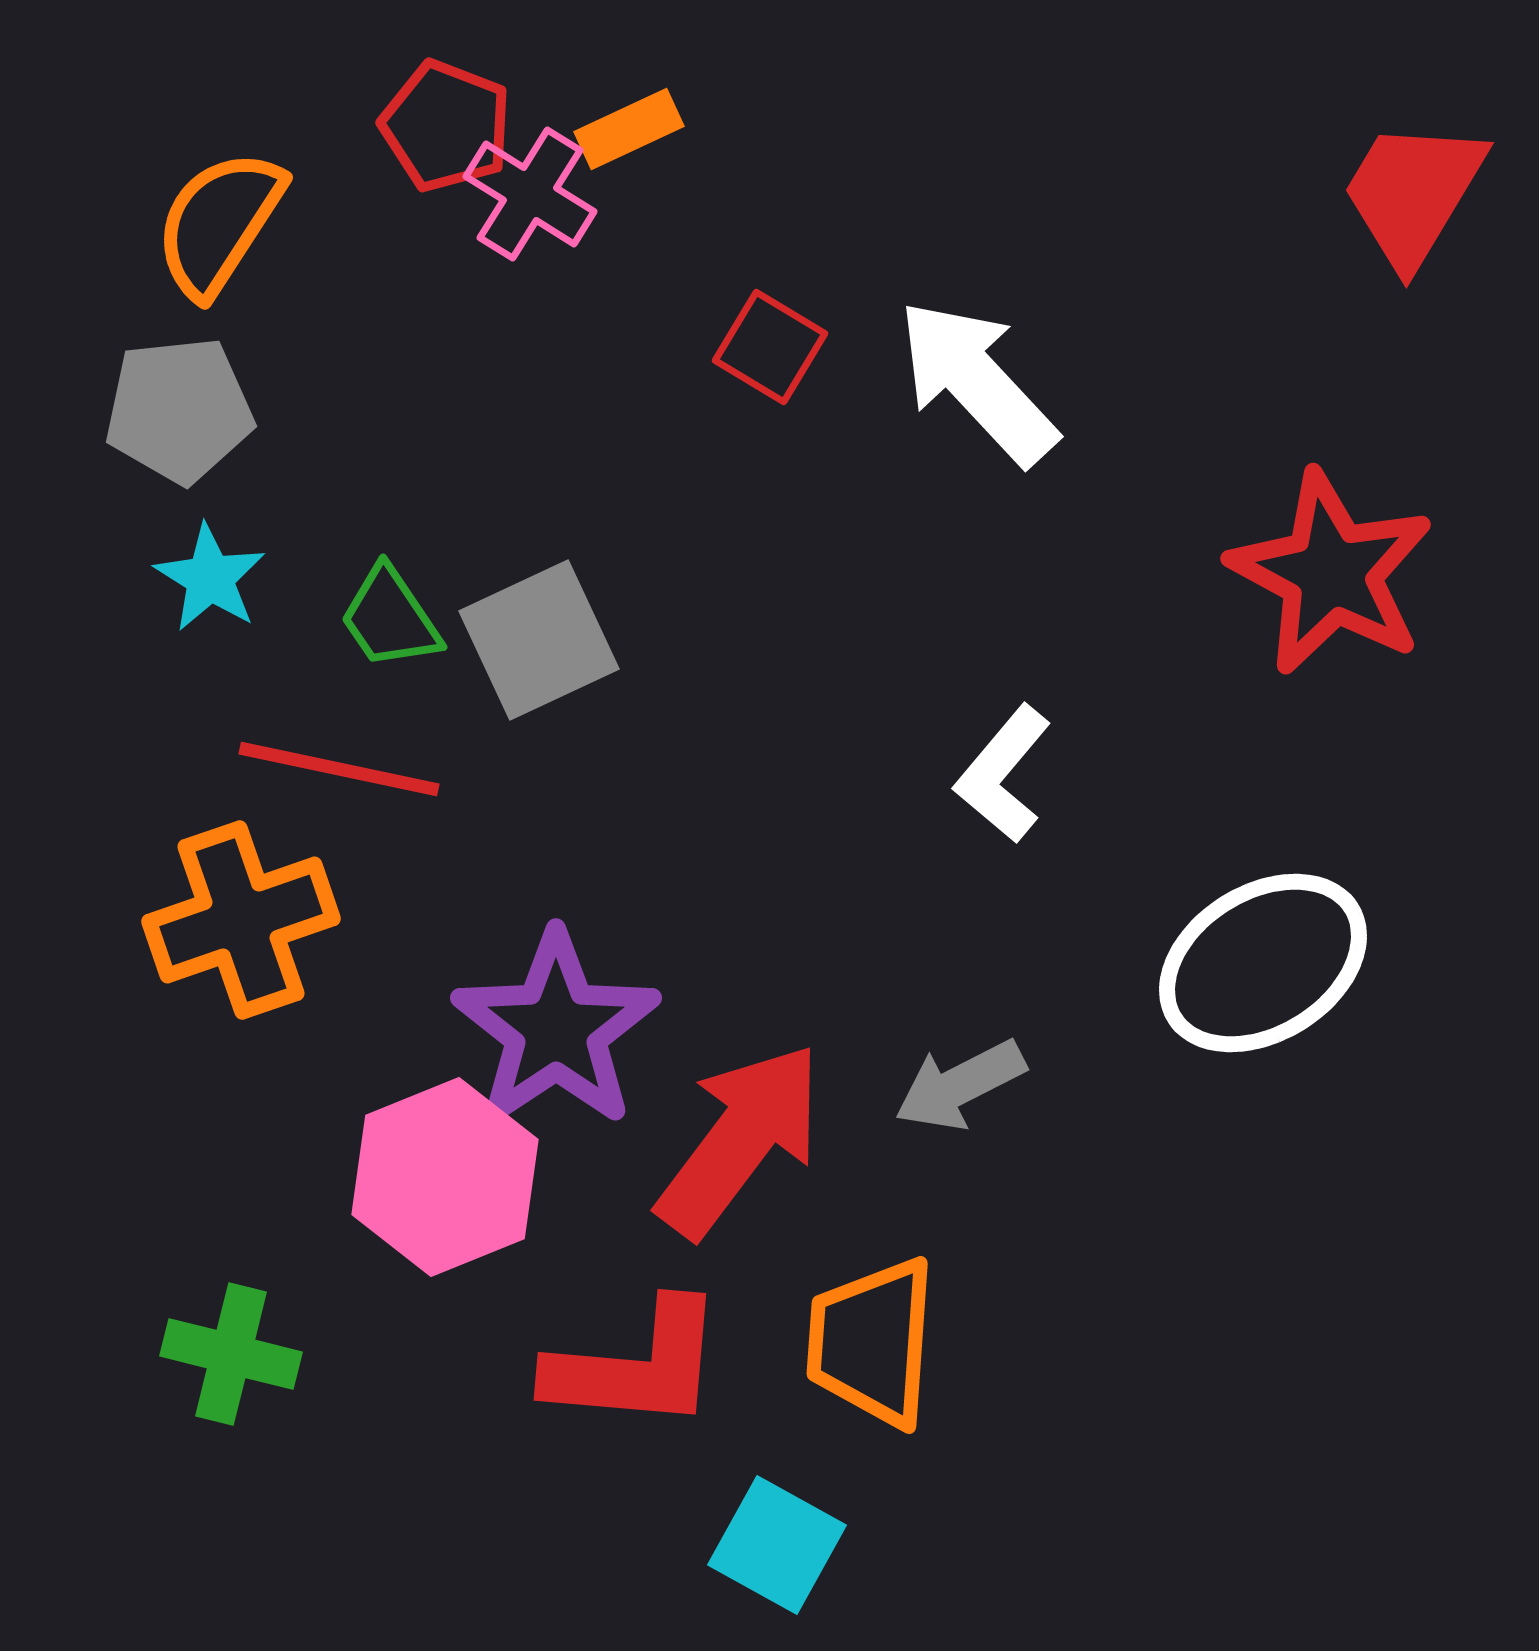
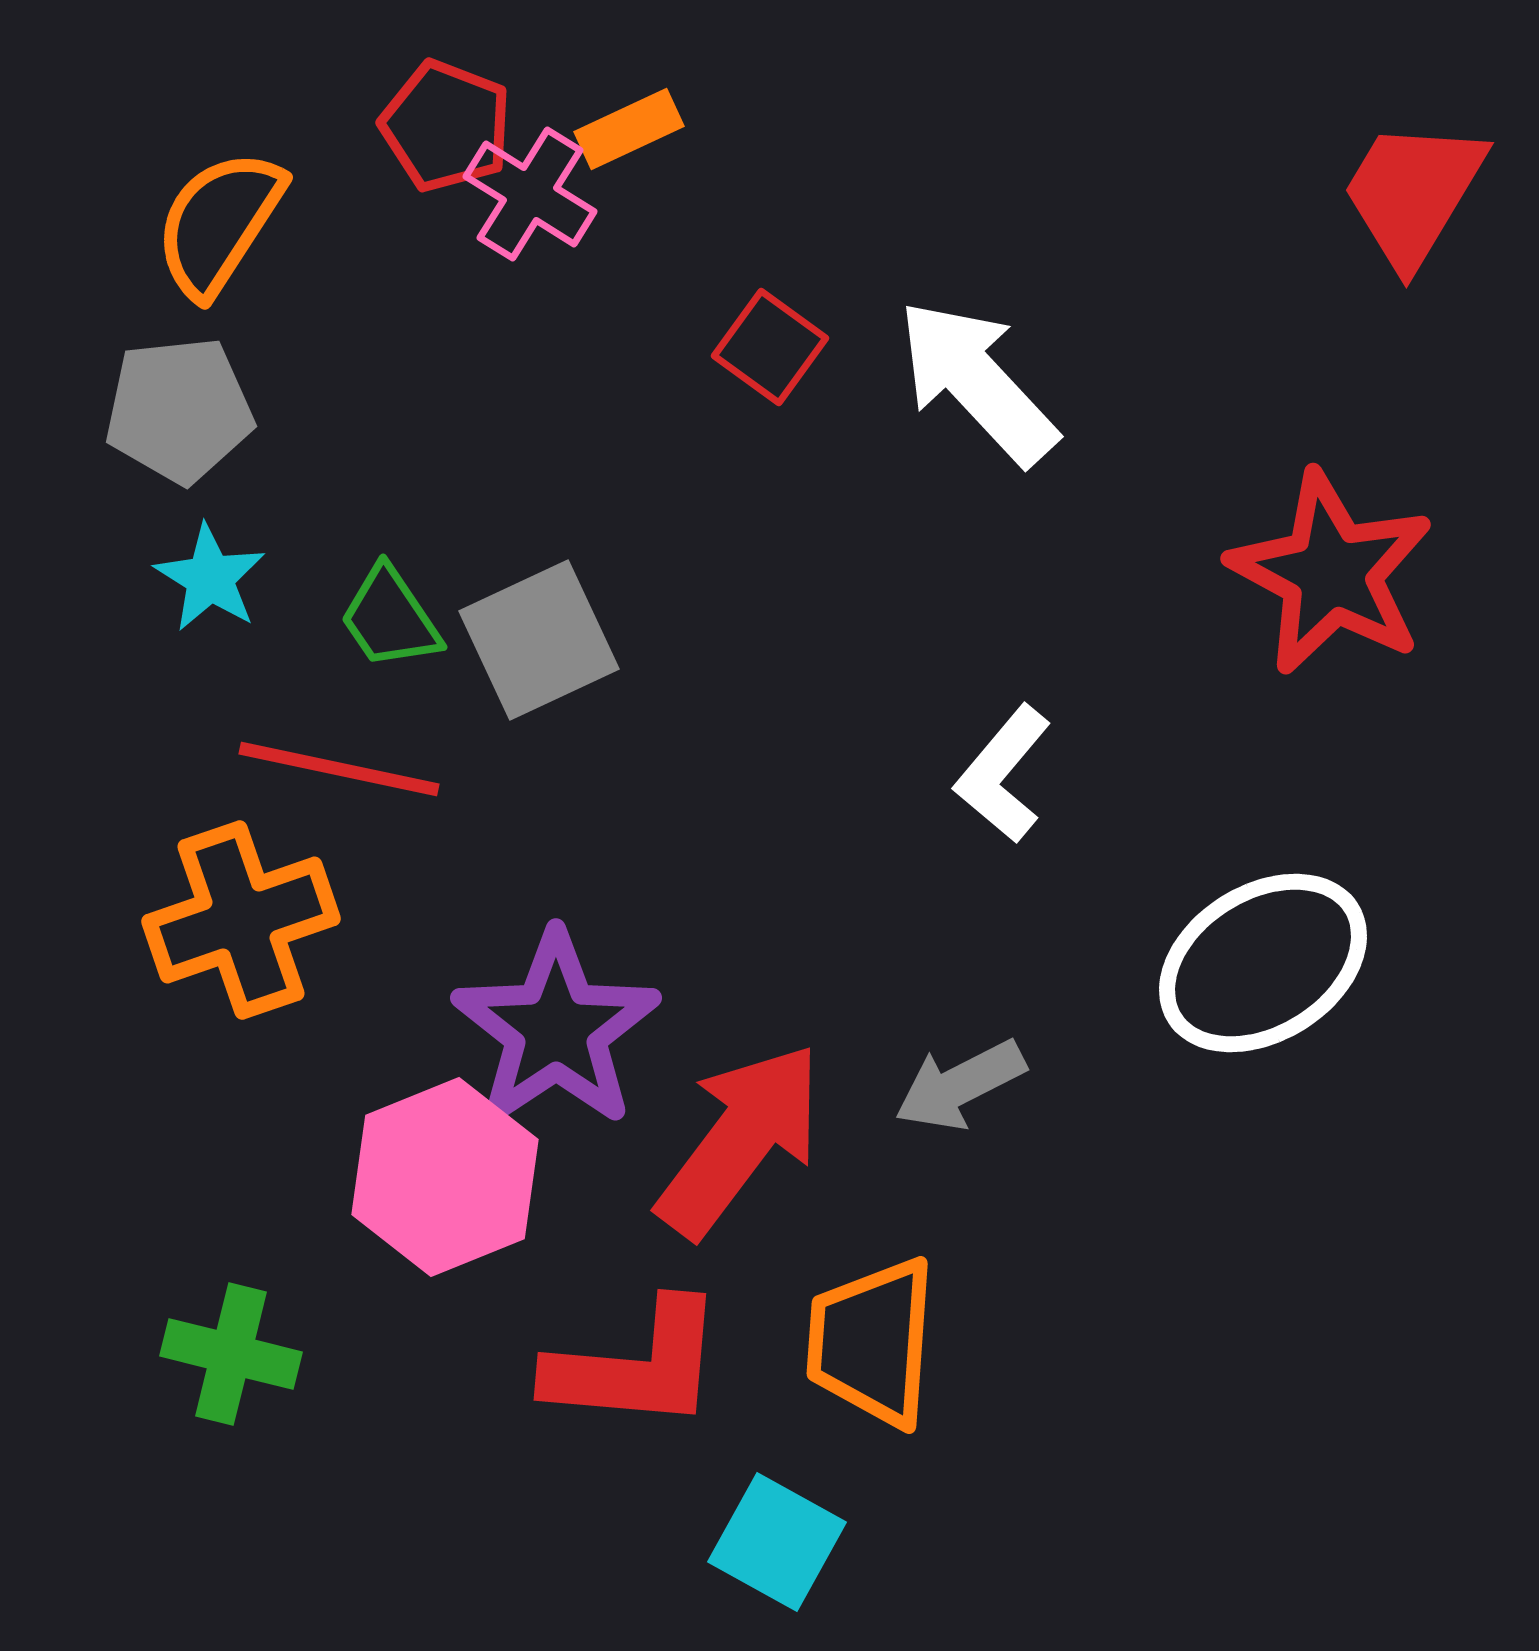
red square: rotated 5 degrees clockwise
cyan square: moved 3 px up
